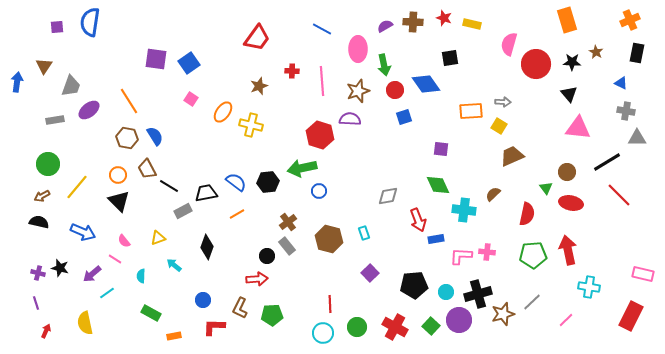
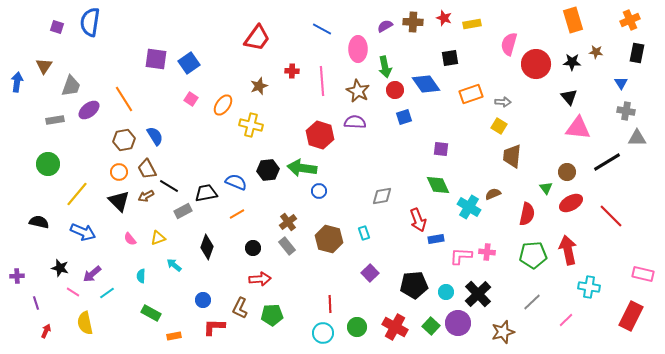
orange rectangle at (567, 20): moved 6 px right
yellow rectangle at (472, 24): rotated 24 degrees counterclockwise
purple square at (57, 27): rotated 24 degrees clockwise
brown star at (596, 52): rotated 24 degrees counterclockwise
green arrow at (384, 65): moved 1 px right, 2 px down
blue triangle at (621, 83): rotated 32 degrees clockwise
brown star at (358, 91): rotated 25 degrees counterclockwise
black triangle at (569, 94): moved 3 px down
orange line at (129, 101): moved 5 px left, 2 px up
orange rectangle at (471, 111): moved 17 px up; rotated 15 degrees counterclockwise
orange ellipse at (223, 112): moved 7 px up
purple semicircle at (350, 119): moved 5 px right, 3 px down
brown hexagon at (127, 138): moved 3 px left, 2 px down; rotated 20 degrees counterclockwise
brown trapezoid at (512, 156): rotated 60 degrees counterclockwise
green arrow at (302, 168): rotated 20 degrees clockwise
orange circle at (118, 175): moved 1 px right, 3 px up
blue semicircle at (236, 182): rotated 15 degrees counterclockwise
black hexagon at (268, 182): moved 12 px up
yellow line at (77, 187): moved 7 px down
brown semicircle at (493, 194): rotated 21 degrees clockwise
red line at (619, 195): moved 8 px left, 21 px down
brown arrow at (42, 196): moved 104 px right
gray diamond at (388, 196): moved 6 px left
red ellipse at (571, 203): rotated 40 degrees counterclockwise
cyan cross at (464, 210): moved 5 px right, 3 px up; rotated 25 degrees clockwise
pink semicircle at (124, 241): moved 6 px right, 2 px up
black circle at (267, 256): moved 14 px left, 8 px up
pink line at (115, 259): moved 42 px left, 33 px down
purple cross at (38, 273): moved 21 px left, 3 px down; rotated 16 degrees counterclockwise
red arrow at (257, 279): moved 3 px right
black cross at (478, 294): rotated 28 degrees counterclockwise
brown star at (503, 314): moved 18 px down
purple circle at (459, 320): moved 1 px left, 3 px down
